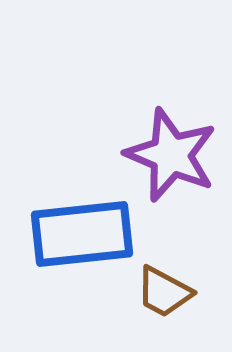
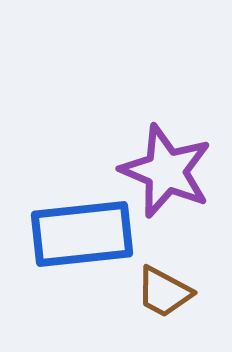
purple star: moved 5 px left, 16 px down
